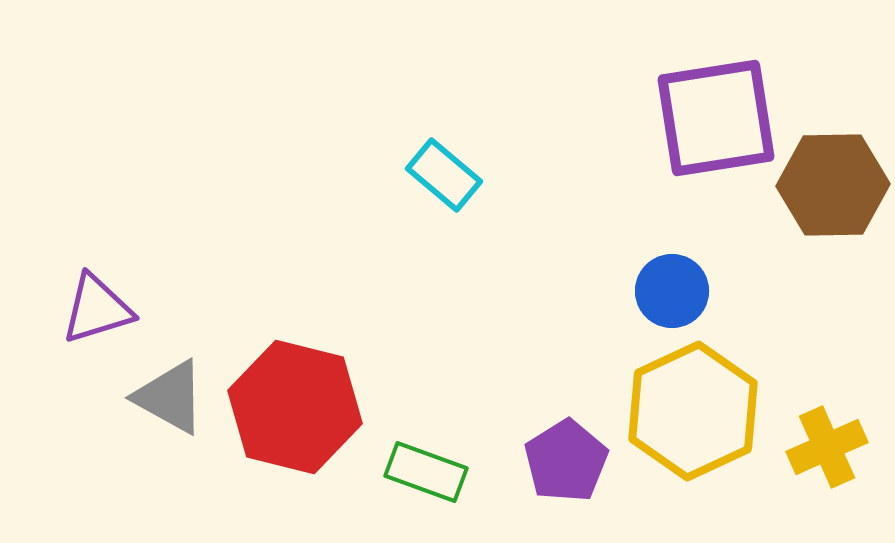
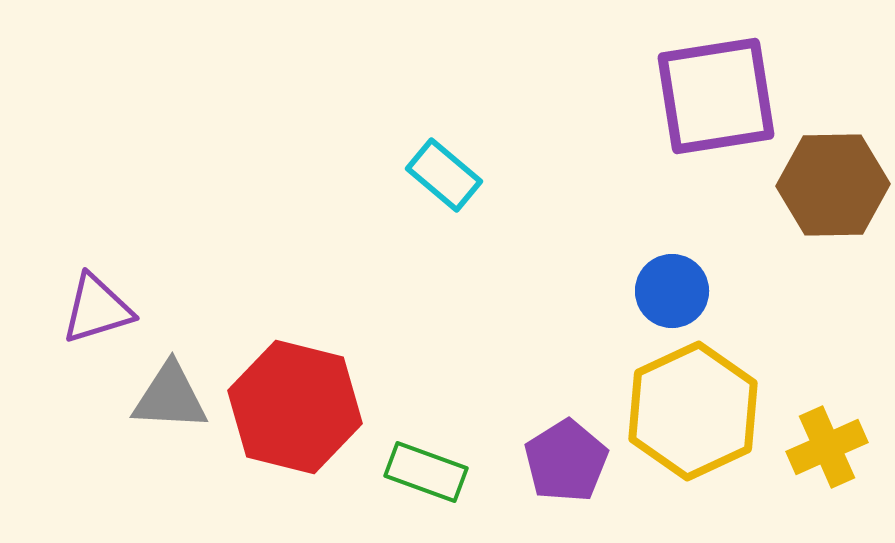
purple square: moved 22 px up
gray triangle: rotated 26 degrees counterclockwise
